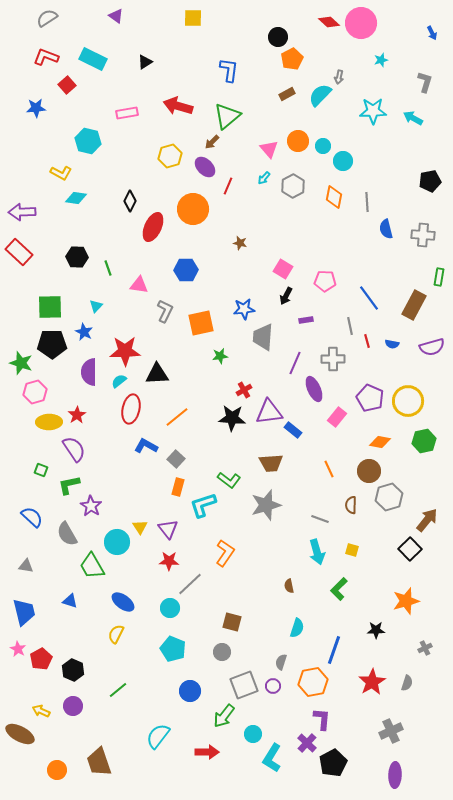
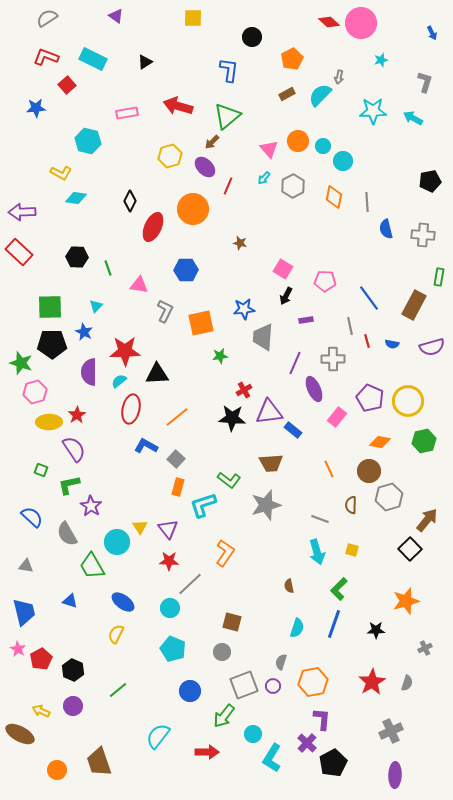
black circle at (278, 37): moved 26 px left
blue line at (334, 650): moved 26 px up
